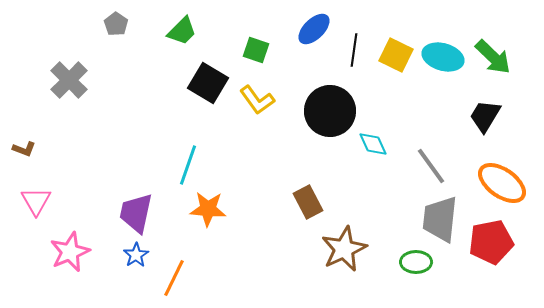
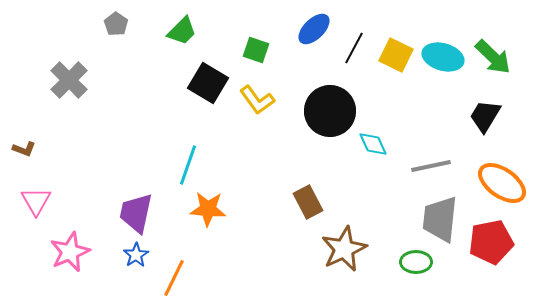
black line: moved 2 px up; rotated 20 degrees clockwise
gray line: rotated 66 degrees counterclockwise
